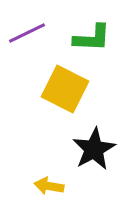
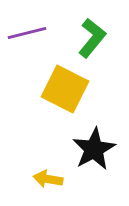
purple line: rotated 12 degrees clockwise
green L-shape: rotated 54 degrees counterclockwise
yellow arrow: moved 1 px left, 7 px up
